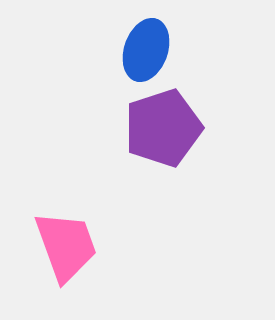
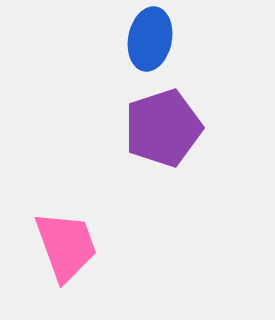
blue ellipse: moved 4 px right, 11 px up; rotated 8 degrees counterclockwise
